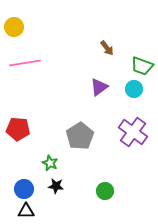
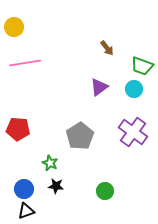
black triangle: rotated 18 degrees counterclockwise
